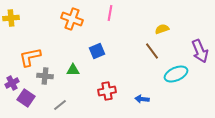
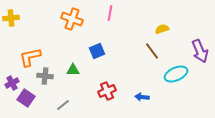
red cross: rotated 12 degrees counterclockwise
blue arrow: moved 2 px up
gray line: moved 3 px right
